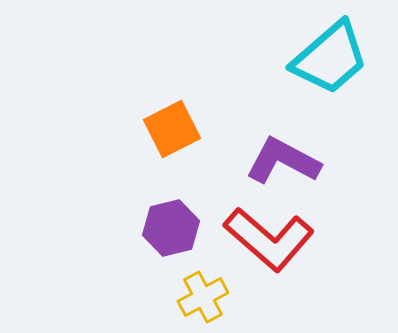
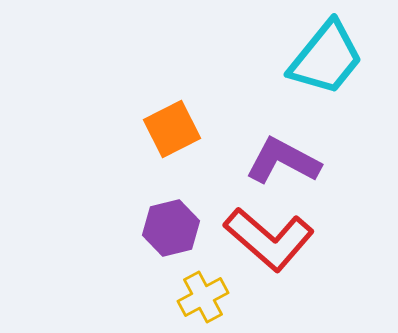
cyan trapezoid: moved 4 px left; rotated 10 degrees counterclockwise
